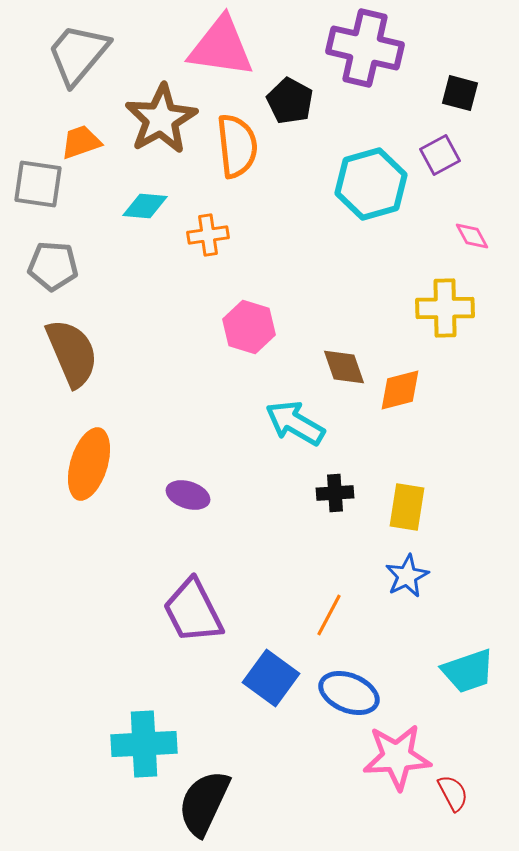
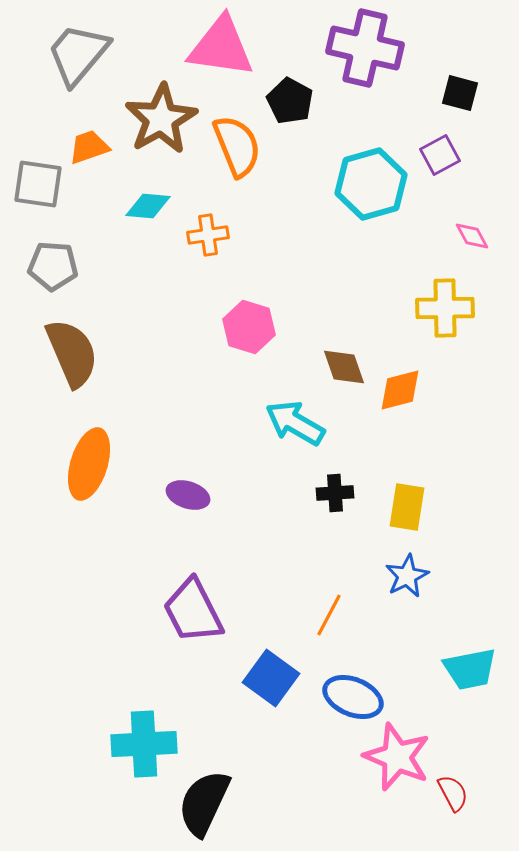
orange trapezoid: moved 8 px right, 5 px down
orange semicircle: rotated 16 degrees counterclockwise
cyan diamond: moved 3 px right
cyan trapezoid: moved 2 px right, 2 px up; rotated 8 degrees clockwise
blue ellipse: moved 4 px right, 4 px down
pink star: rotated 26 degrees clockwise
